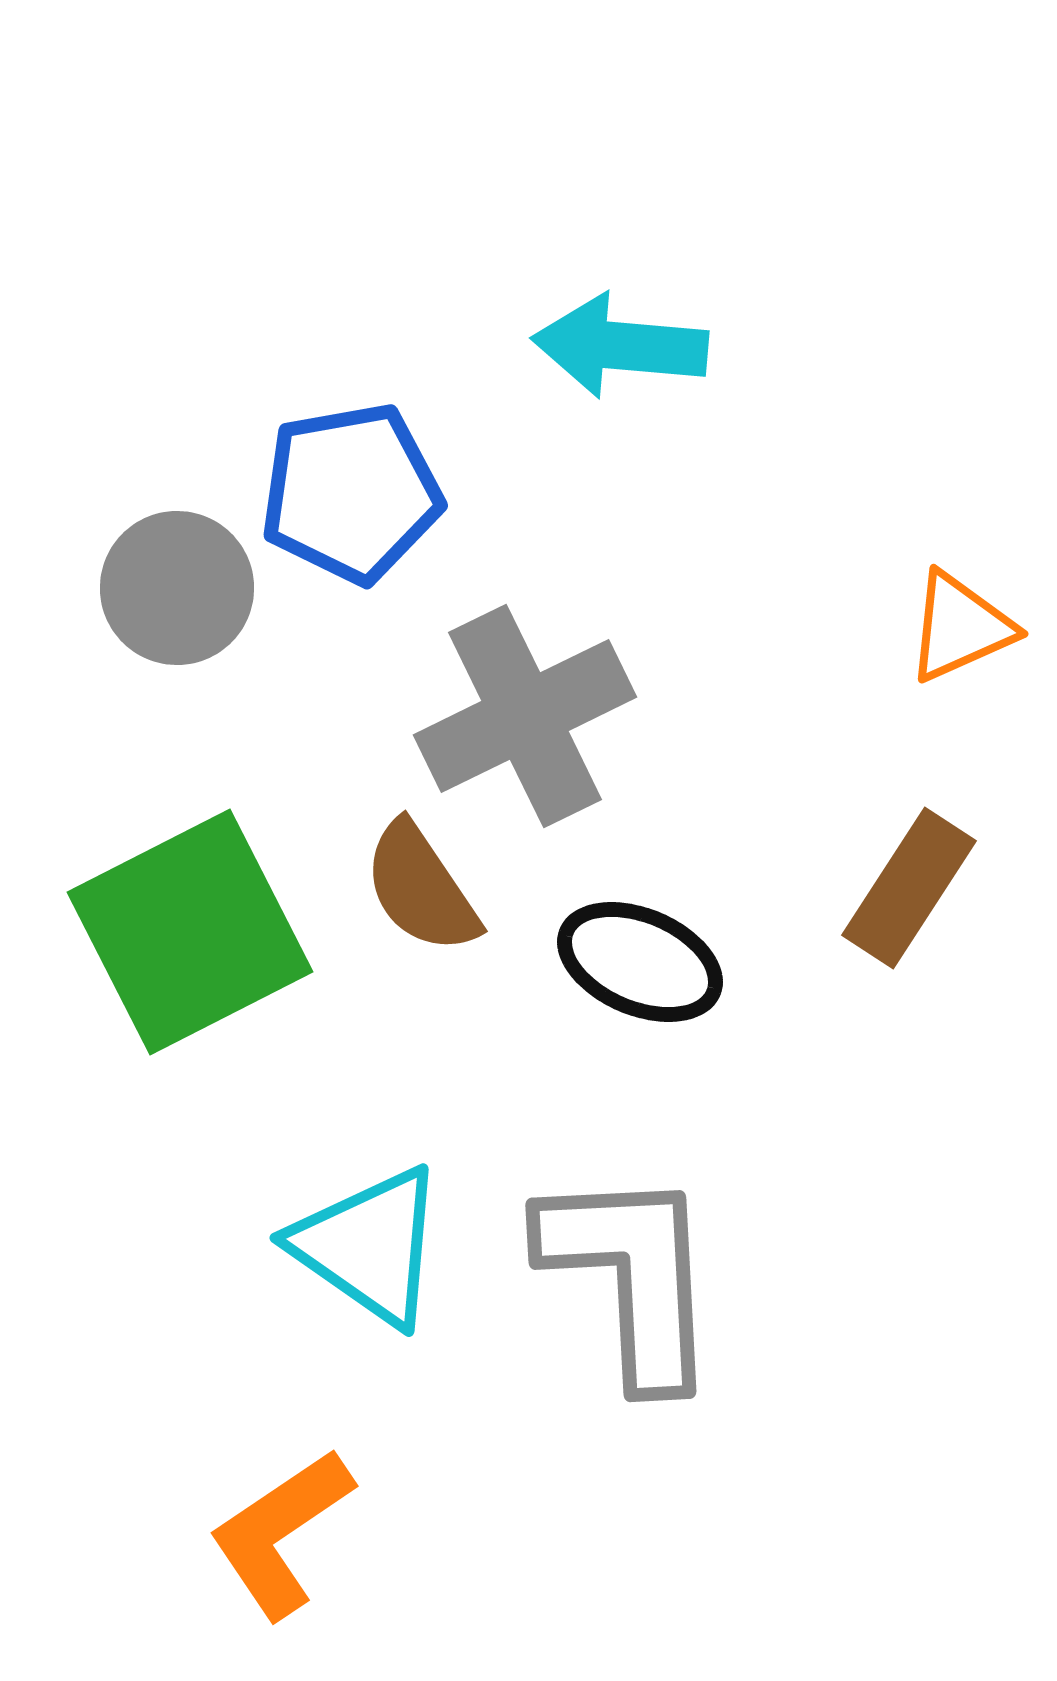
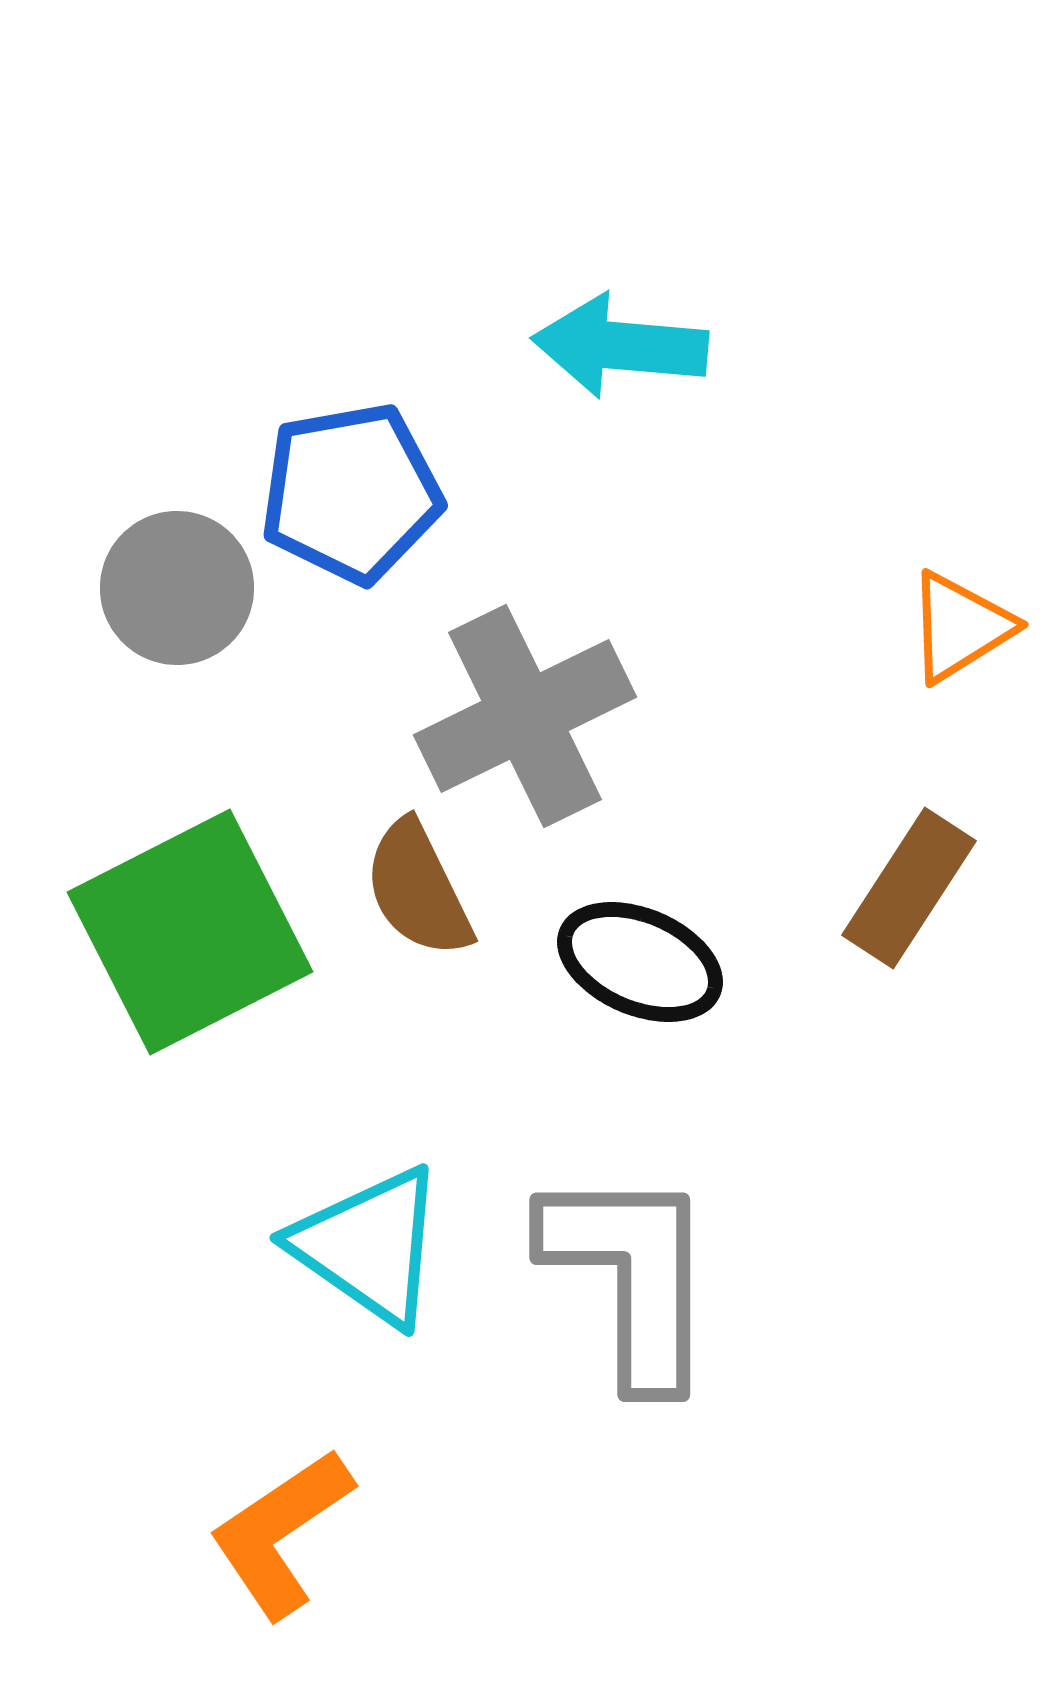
orange triangle: rotated 8 degrees counterclockwise
brown semicircle: moved 3 px left, 1 px down; rotated 8 degrees clockwise
gray L-shape: rotated 3 degrees clockwise
